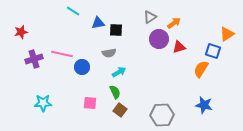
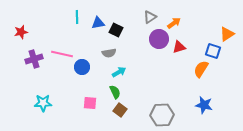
cyan line: moved 4 px right, 6 px down; rotated 56 degrees clockwise
black square: rotated 24 degrees clockwise
